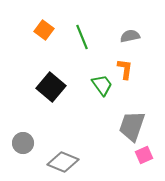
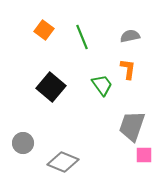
orange L-shape: moved 3 px right
pink square: rotated 24 degrees clockwise
